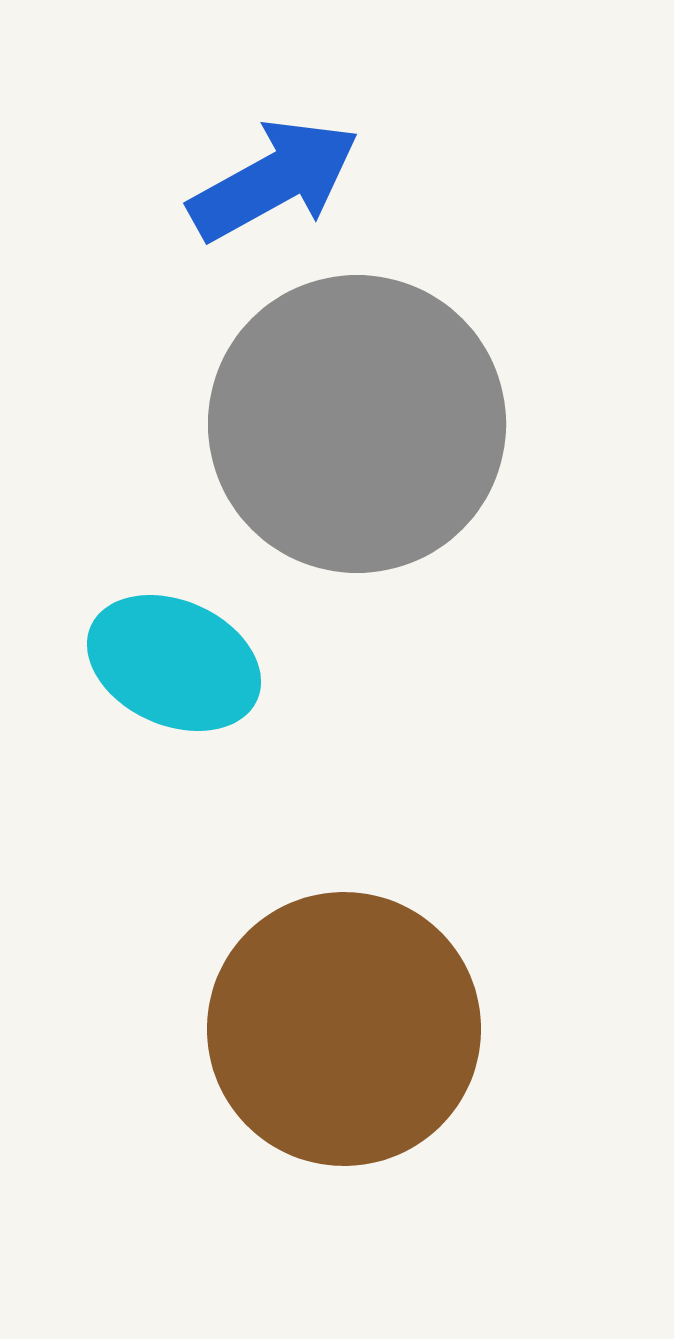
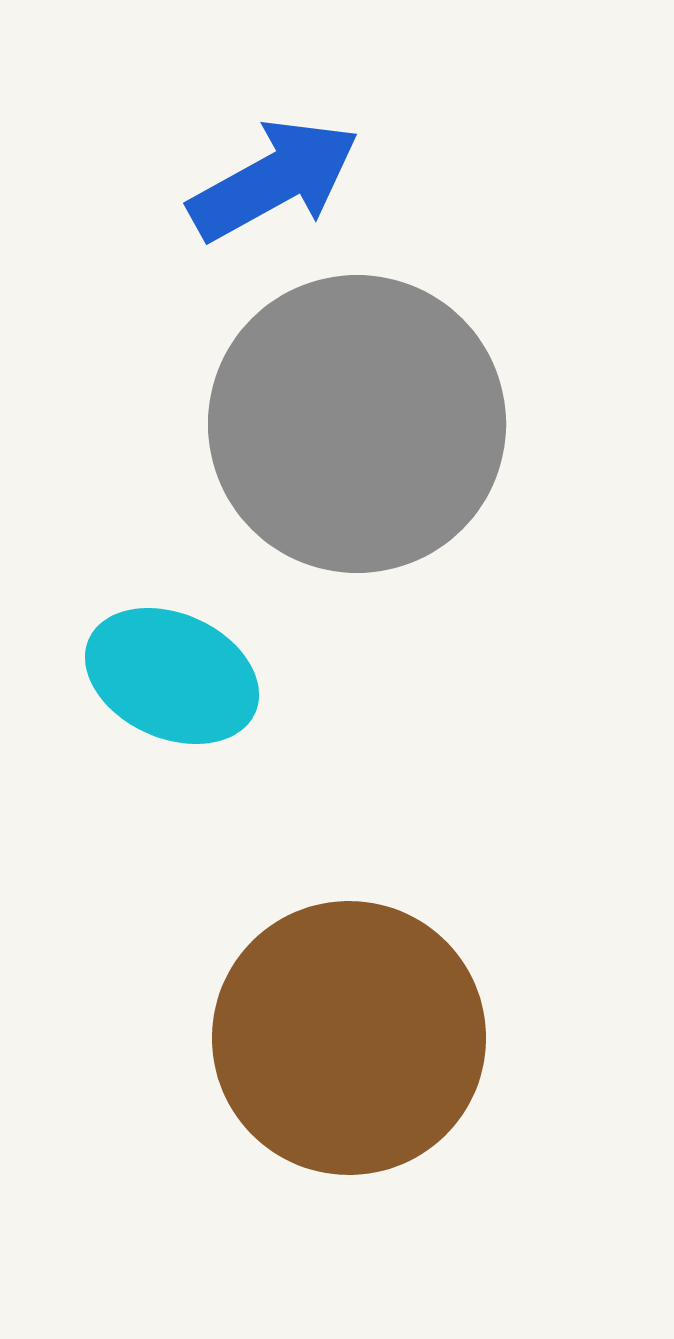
cyan ellipse: moved 2 px left, 13 px down
brown circle: moved 5 px right, 9 px down
